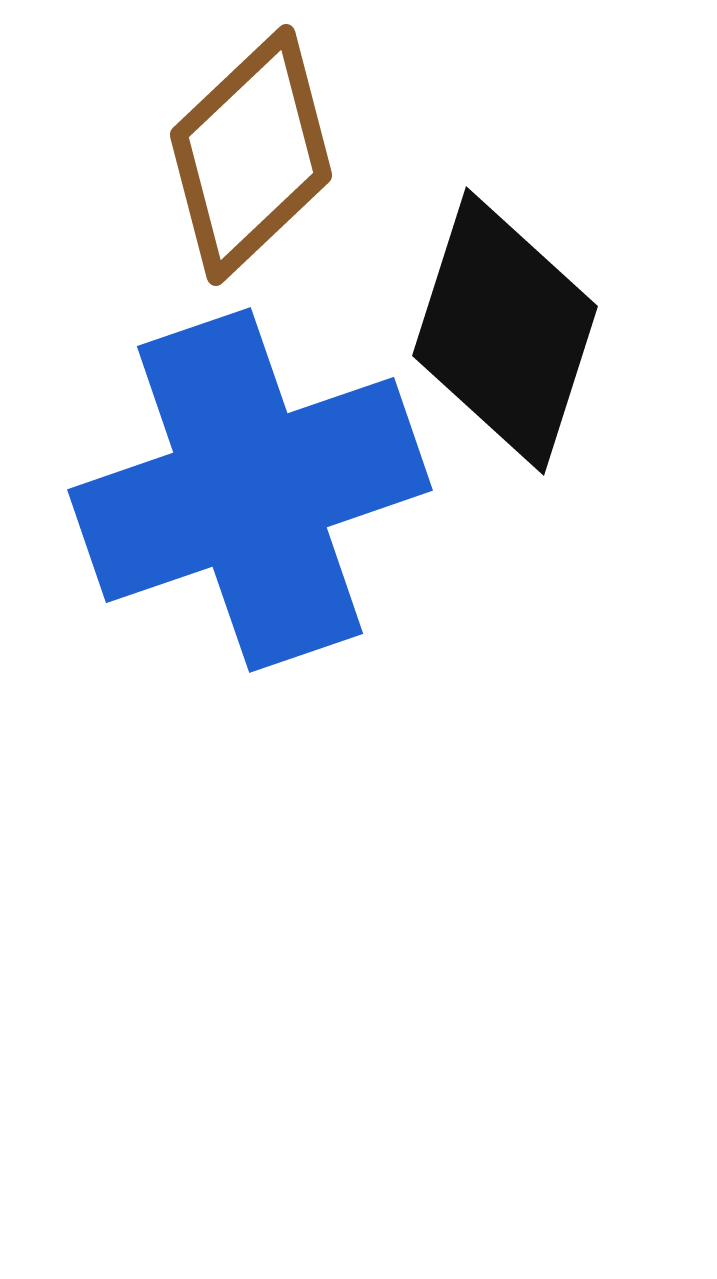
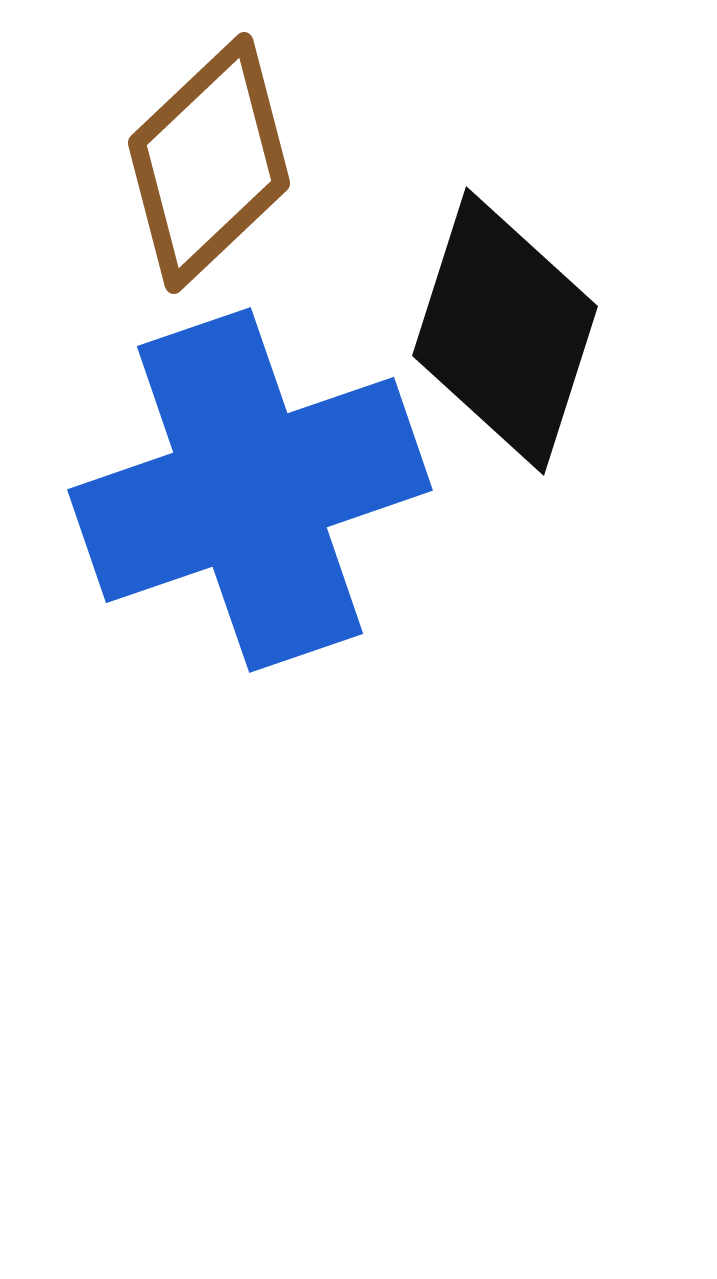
brown diamond: moved 42 px left, 8 px down
